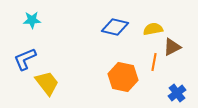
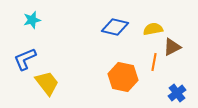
cyan star: rotated 12 degrees counterclockwise
